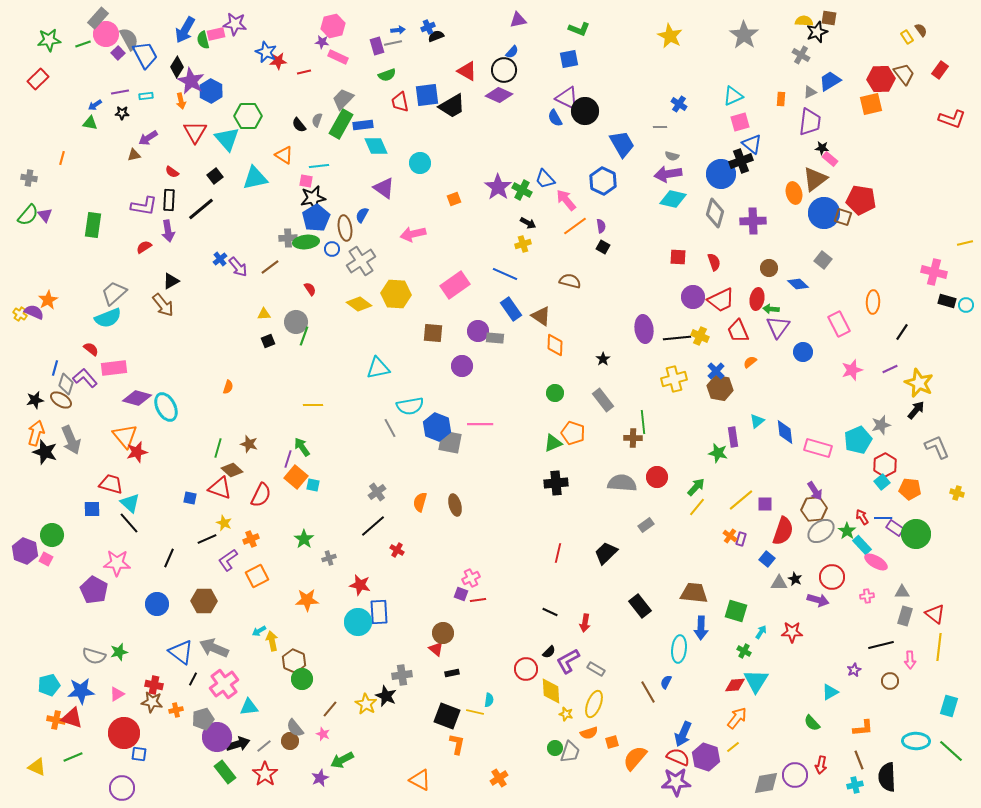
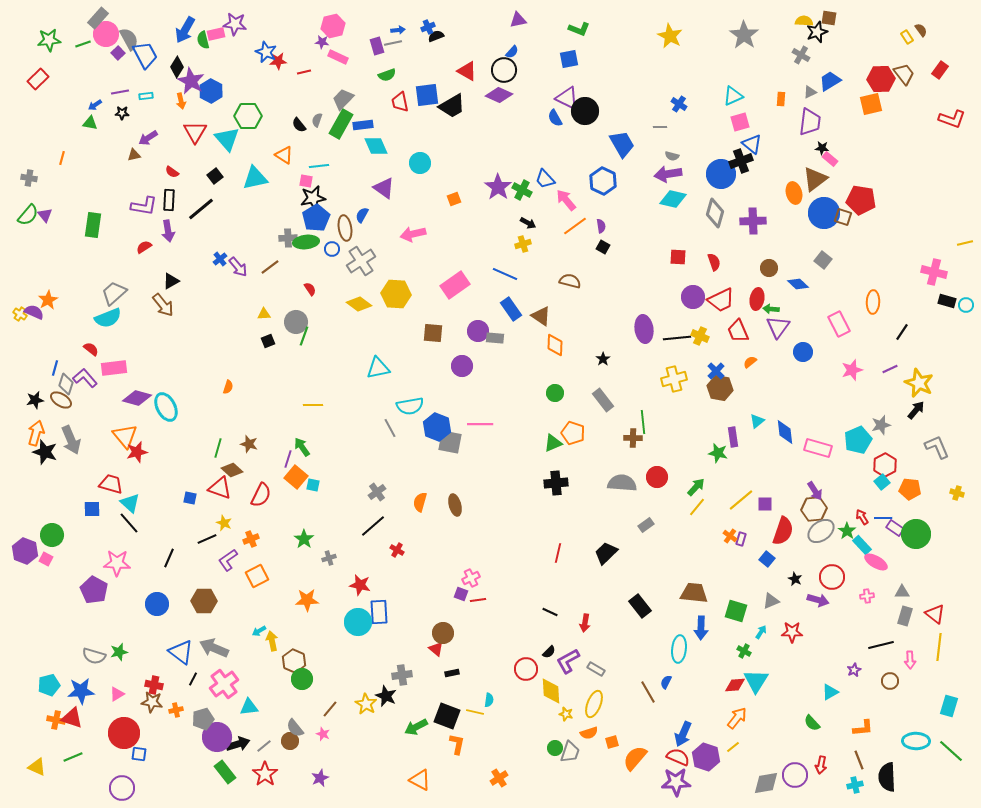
gray triangle at (779, 583): moved 8 px left, 18 px down; rotated 24 degrees counterclockwise
green arrow at (342, 760): moved 74 px right, 33 px up
